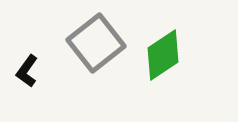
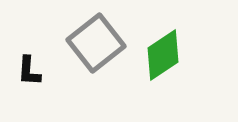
black L-shape: moved 2 px right; rotated 32 degrees counterclockwise
